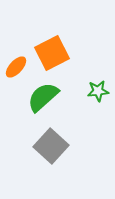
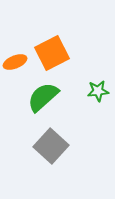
orange ellipse: moved 1 px left, 5 px up; rotated 25 degrees clockwise
